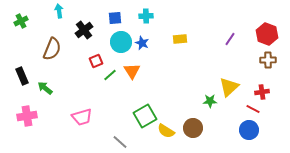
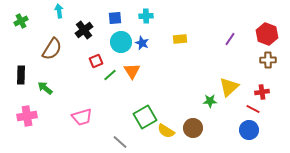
brown semicircle: rotated 10 degrees clockwise
black rectangle: moved 1 px left, 1 px up; rotated 24 degrees clockwise
green square: moved 1 px down
